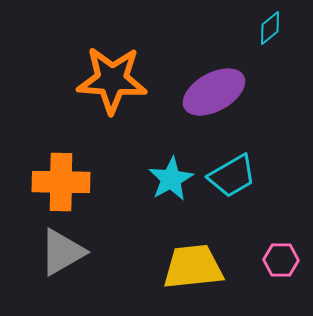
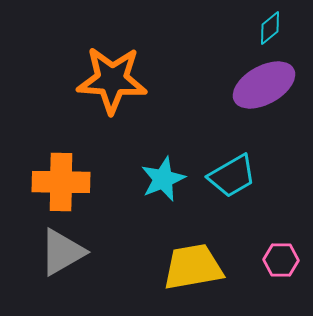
purple ellipse: moved 50 px right, 7 px up
cyan star: moved 8 px left; rotated 6 degrees clockwise
yellow trapezoid: rotated 4 degrees counterclockwise
